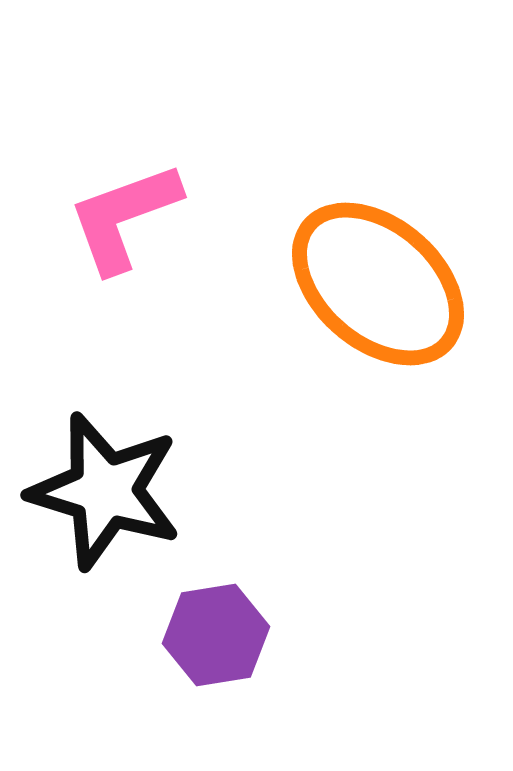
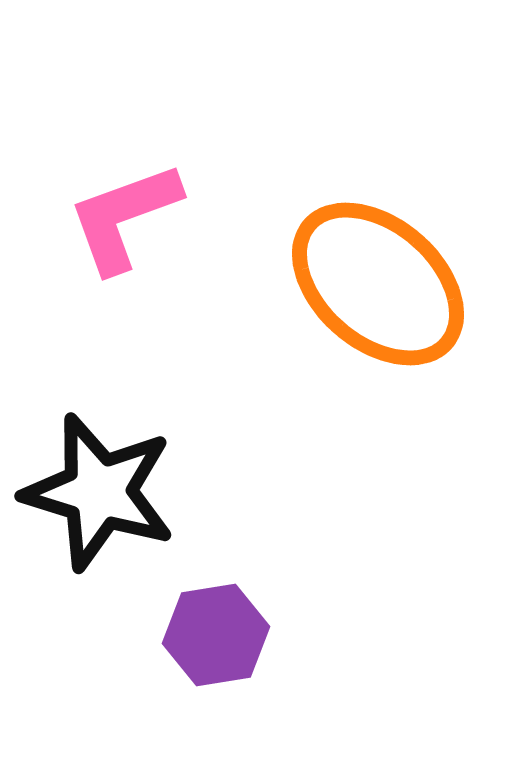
black star: moved 6 px left, 1 px down
